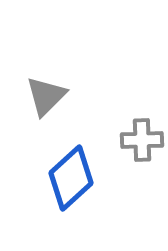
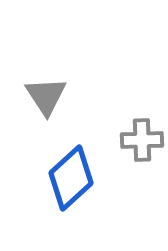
gray triangle: rotated 18 degrees counterclockwise
